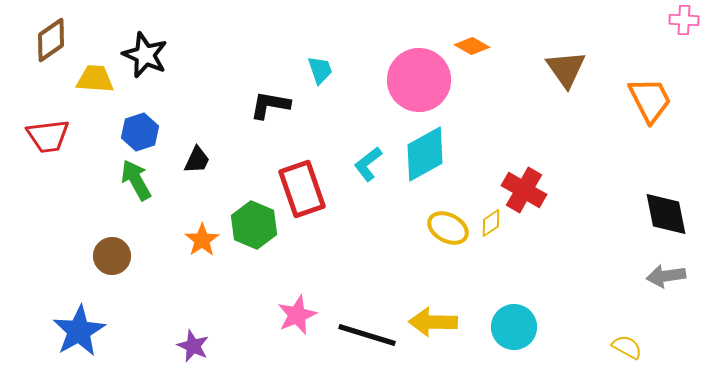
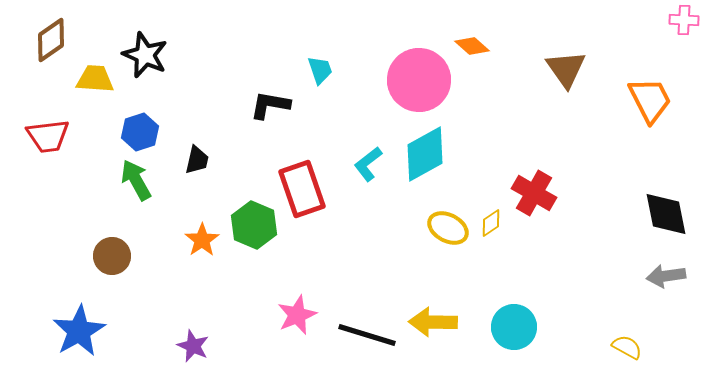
orange diamond: rotated 12 degrees clockwise
black trapezoid: rotated 12 degrees counterclockwise
red cross: moved 10 px right, 3 px down
